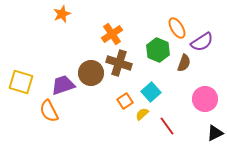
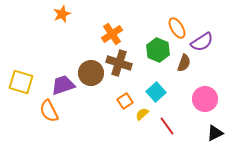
cyan square: moved 5 px right
